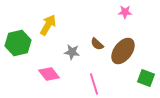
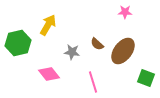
pink line: moved 1 px left, 2 px up
